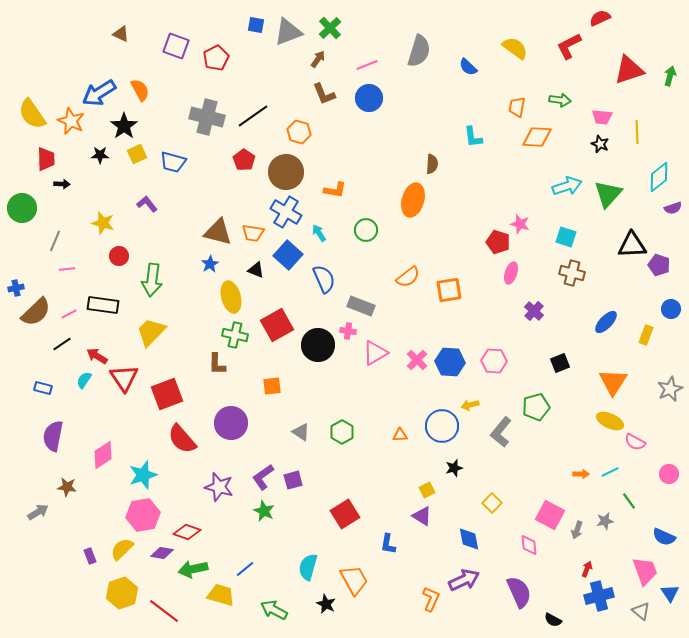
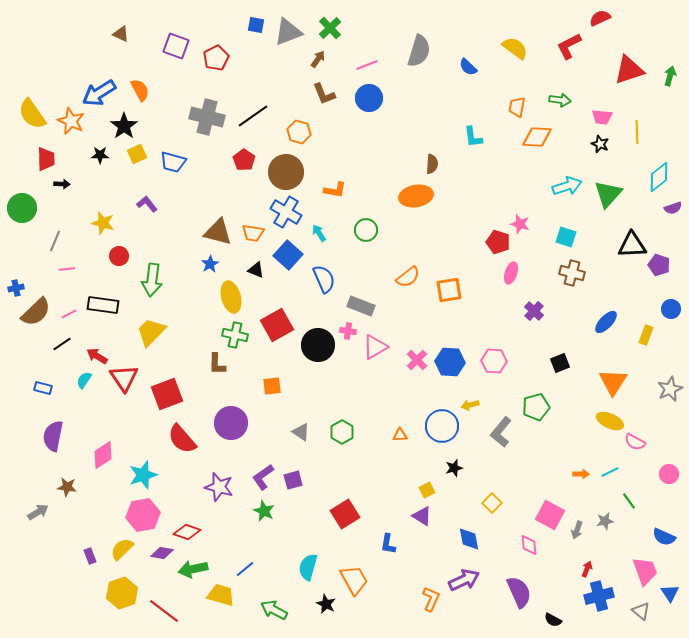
orange ellipse at (413, 200): moved 3 px right, 4 px up; rotated 64 degrees clockwise
pink triangle at (375, 353): moved 6 px up
